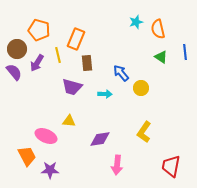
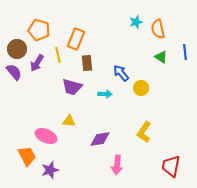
purple star: rotated 18 degrees counterclockwise
